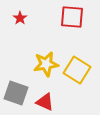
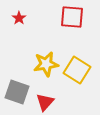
red star: moved 1 px left
gray square: moved 1 px right, 1 px up
red triangle: rotated 48 degrees clockwise
